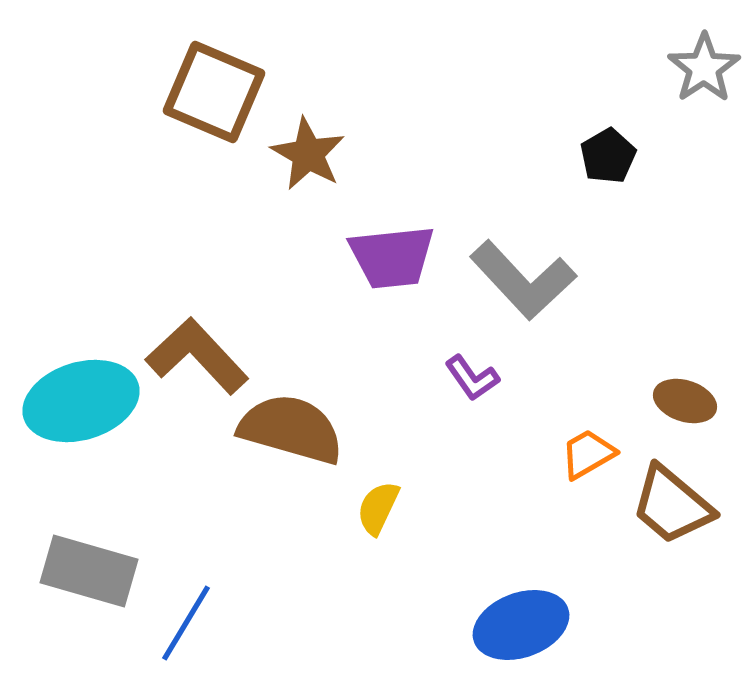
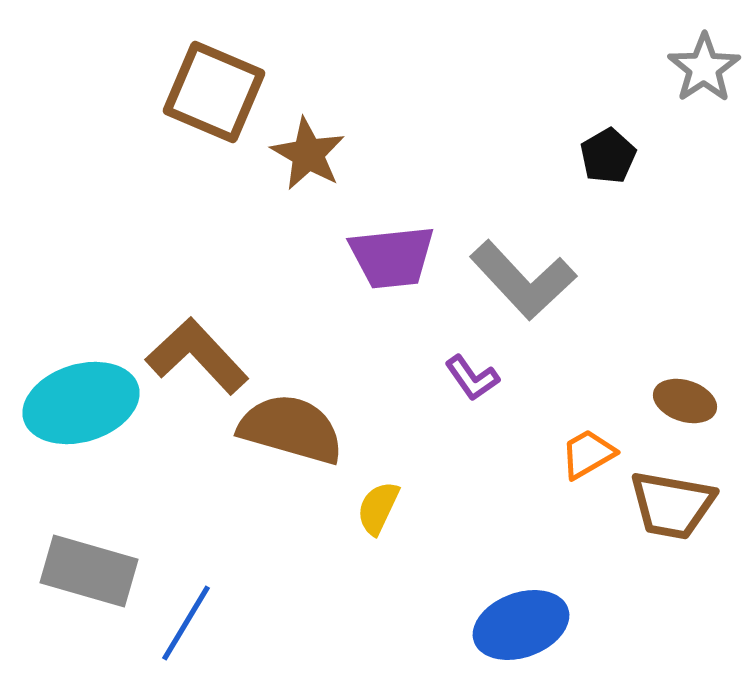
cyan ellipse: moved 2 px down
brown trapezoid: rotated 30 degrees counterclockwise
